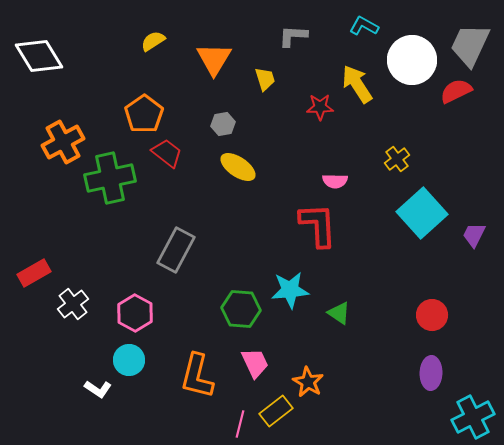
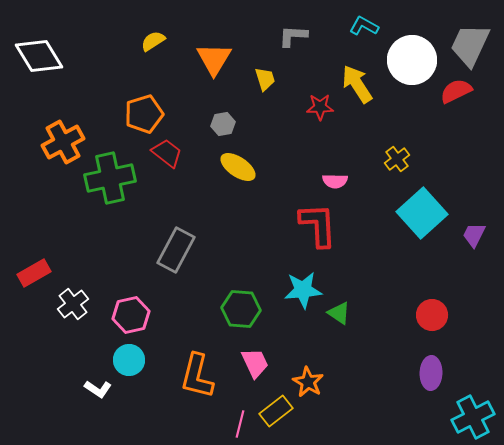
orange pentagon: rotated 18 degrees clockwise
cyan star: moved 13 px right
pink hexagon: moved 4 px left, 2 px down; rotated 18 degrees clockwise
